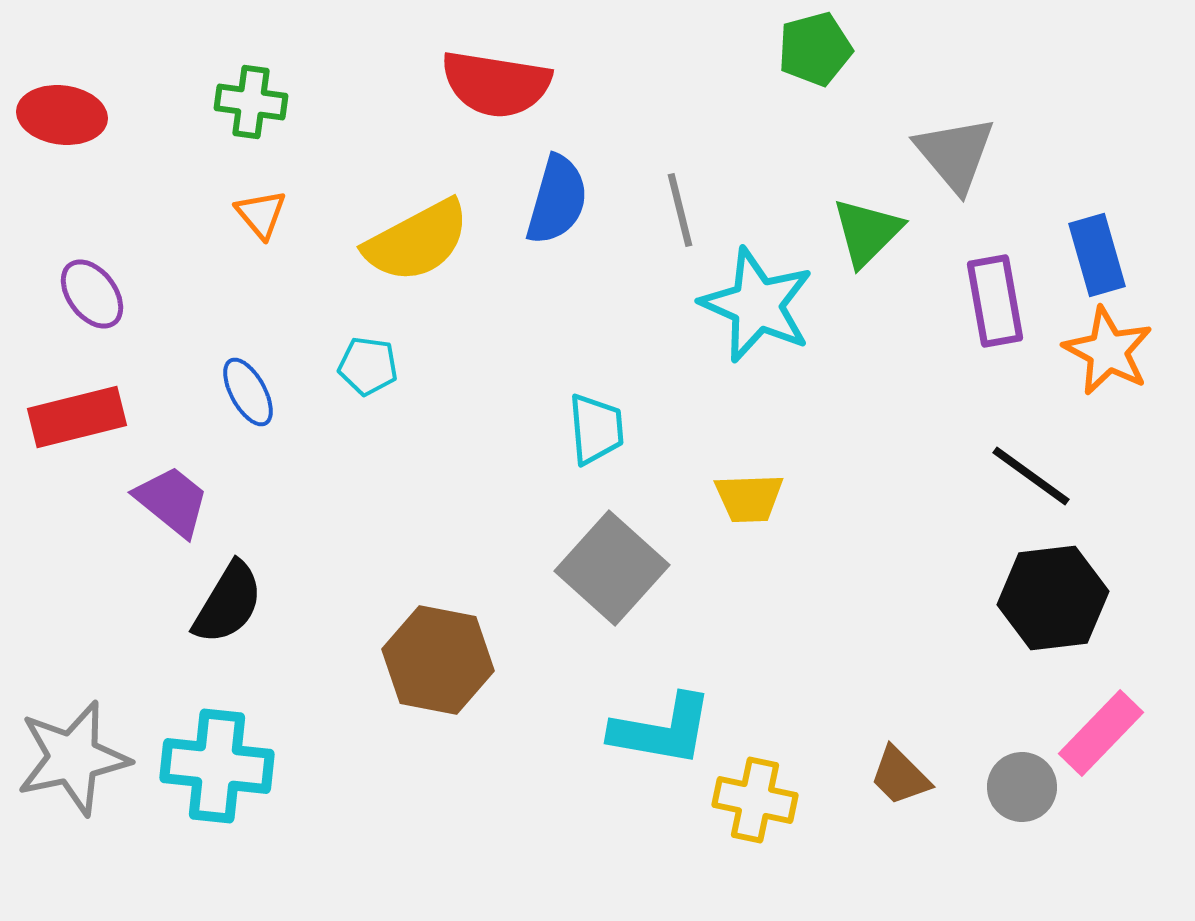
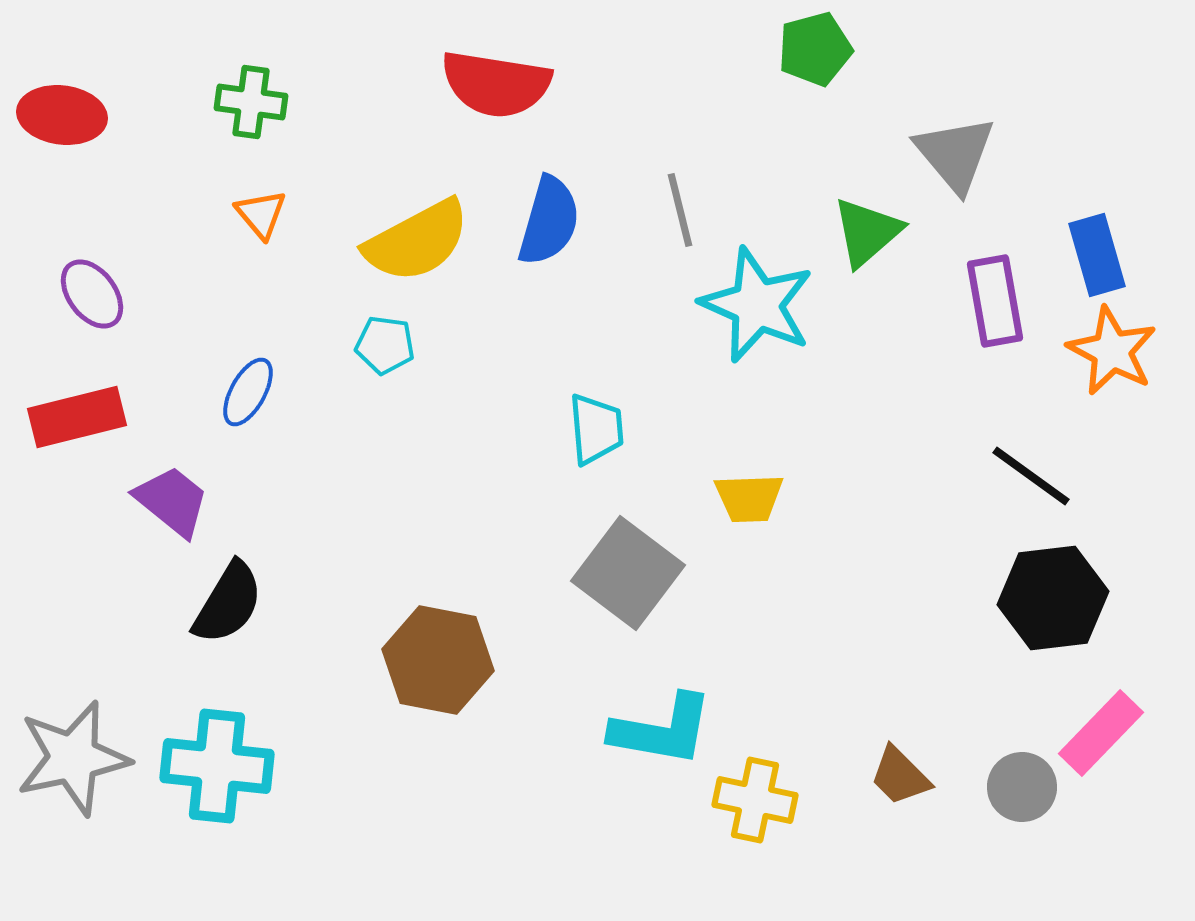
blue semicircle: moved 8 px left, 21 px down
green triangle: rotated 4 degrees clockwise
orange star: moved 4 px right
cyan pentagon: moved 17 px right, 21 px up
blue ellipse: rotated 58 degrees clockwise
gray square: moved 16 px right, 5 px down; rotated 5 degrees counterclockwise
